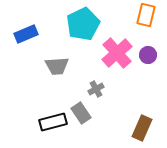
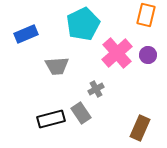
black rectangle: moved 2 px left, 3 px up
brown rectangle: moved 2 px left
